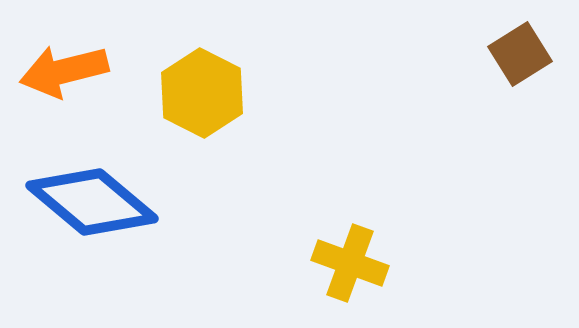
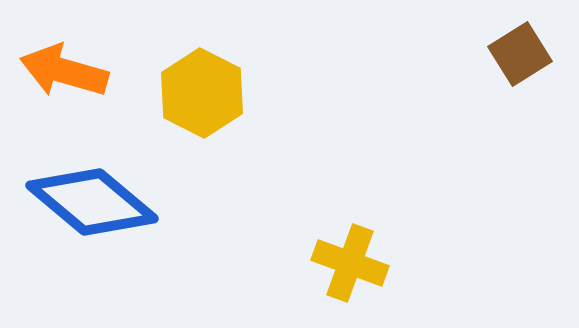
orange arrow: rotated 30 degrees clockwise
